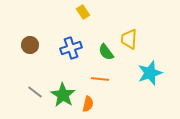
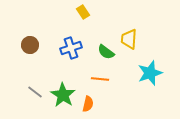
green semicircle: rotated 18 degrees counterclockwise
